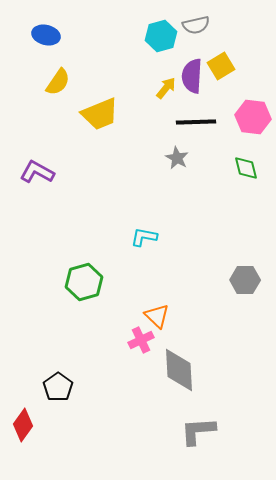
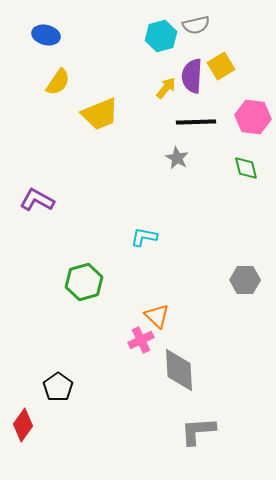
purple L-shape: moved 28 px down
